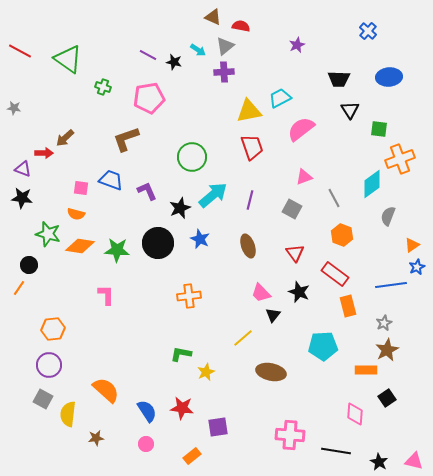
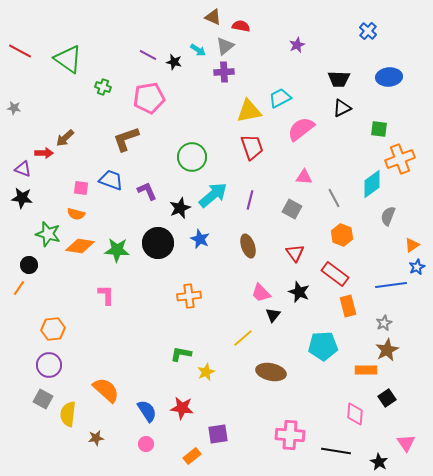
black triangle at (350, 110): moved 8 px left, 2 px up; rotated 36 degrees clockwise
pink triangle at (304, 177): rotated 24 degrees clockwise
purple square at (218, 427): moved 7 px down
pink triangle at (414, 461): moved 8 px left, 18 px up; rotated 42 degrees clockwise
